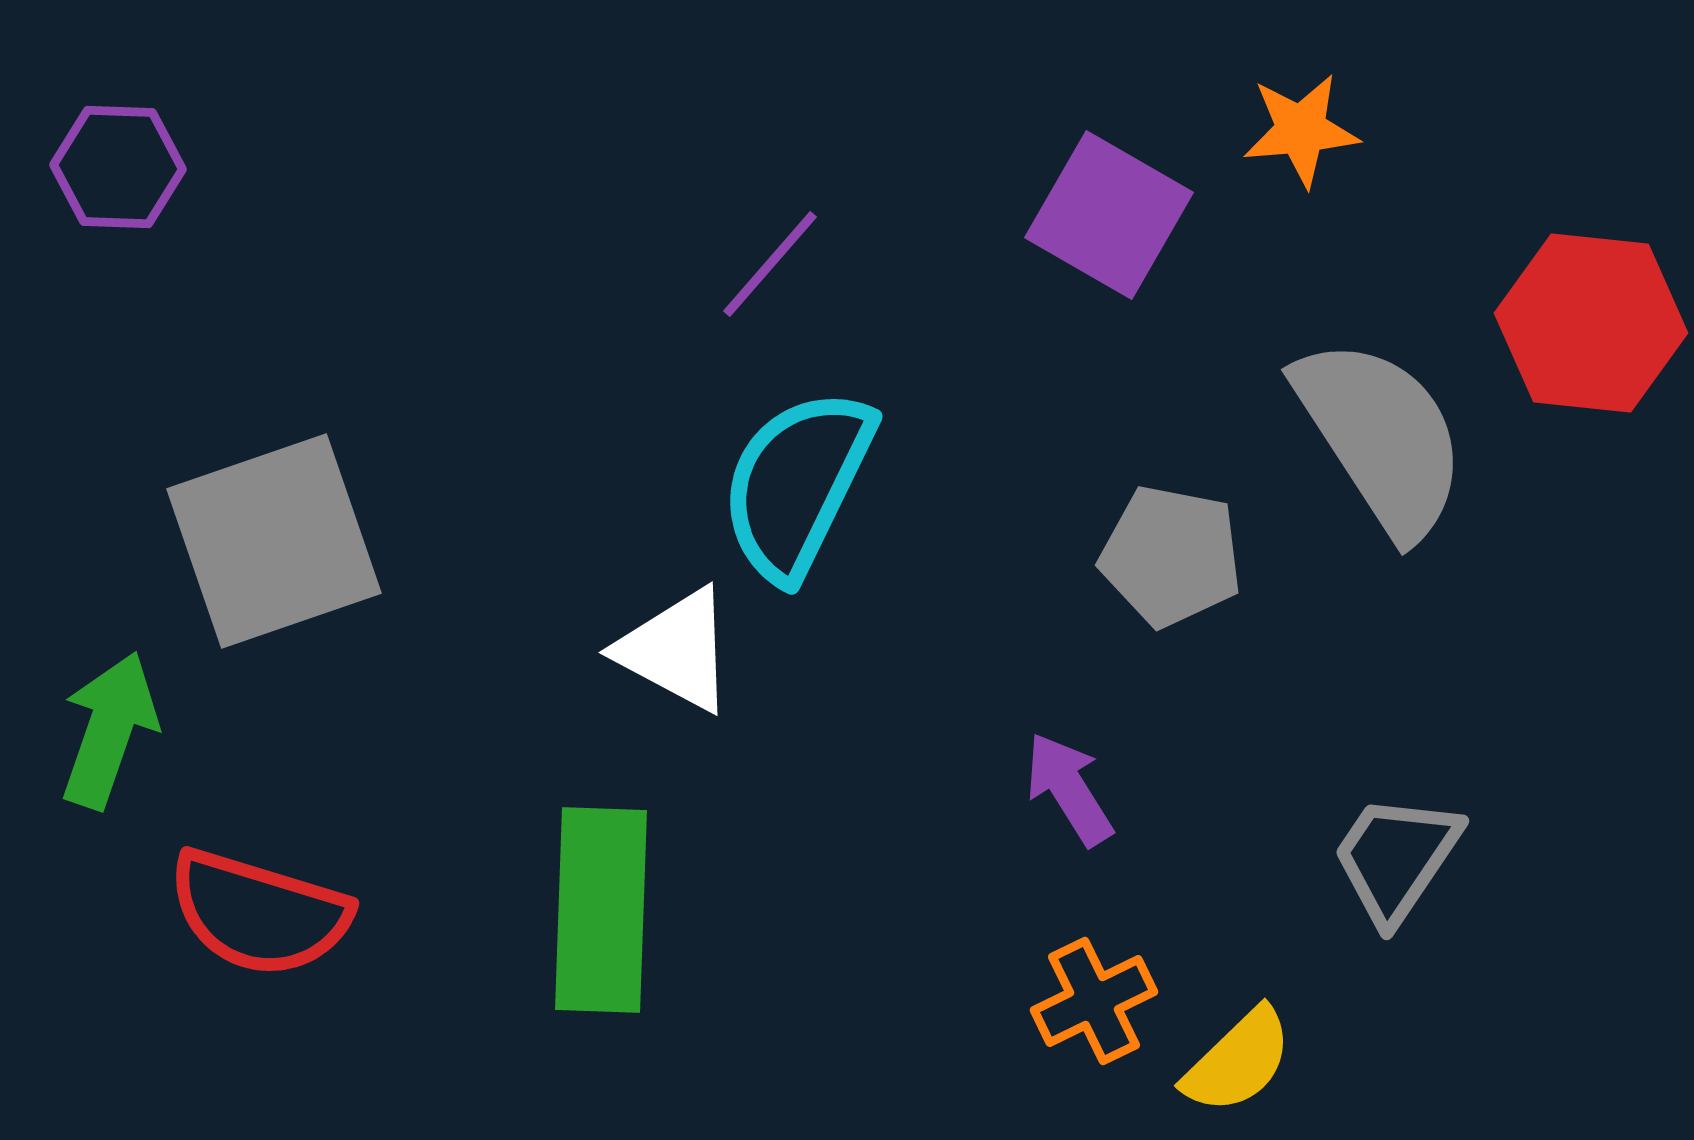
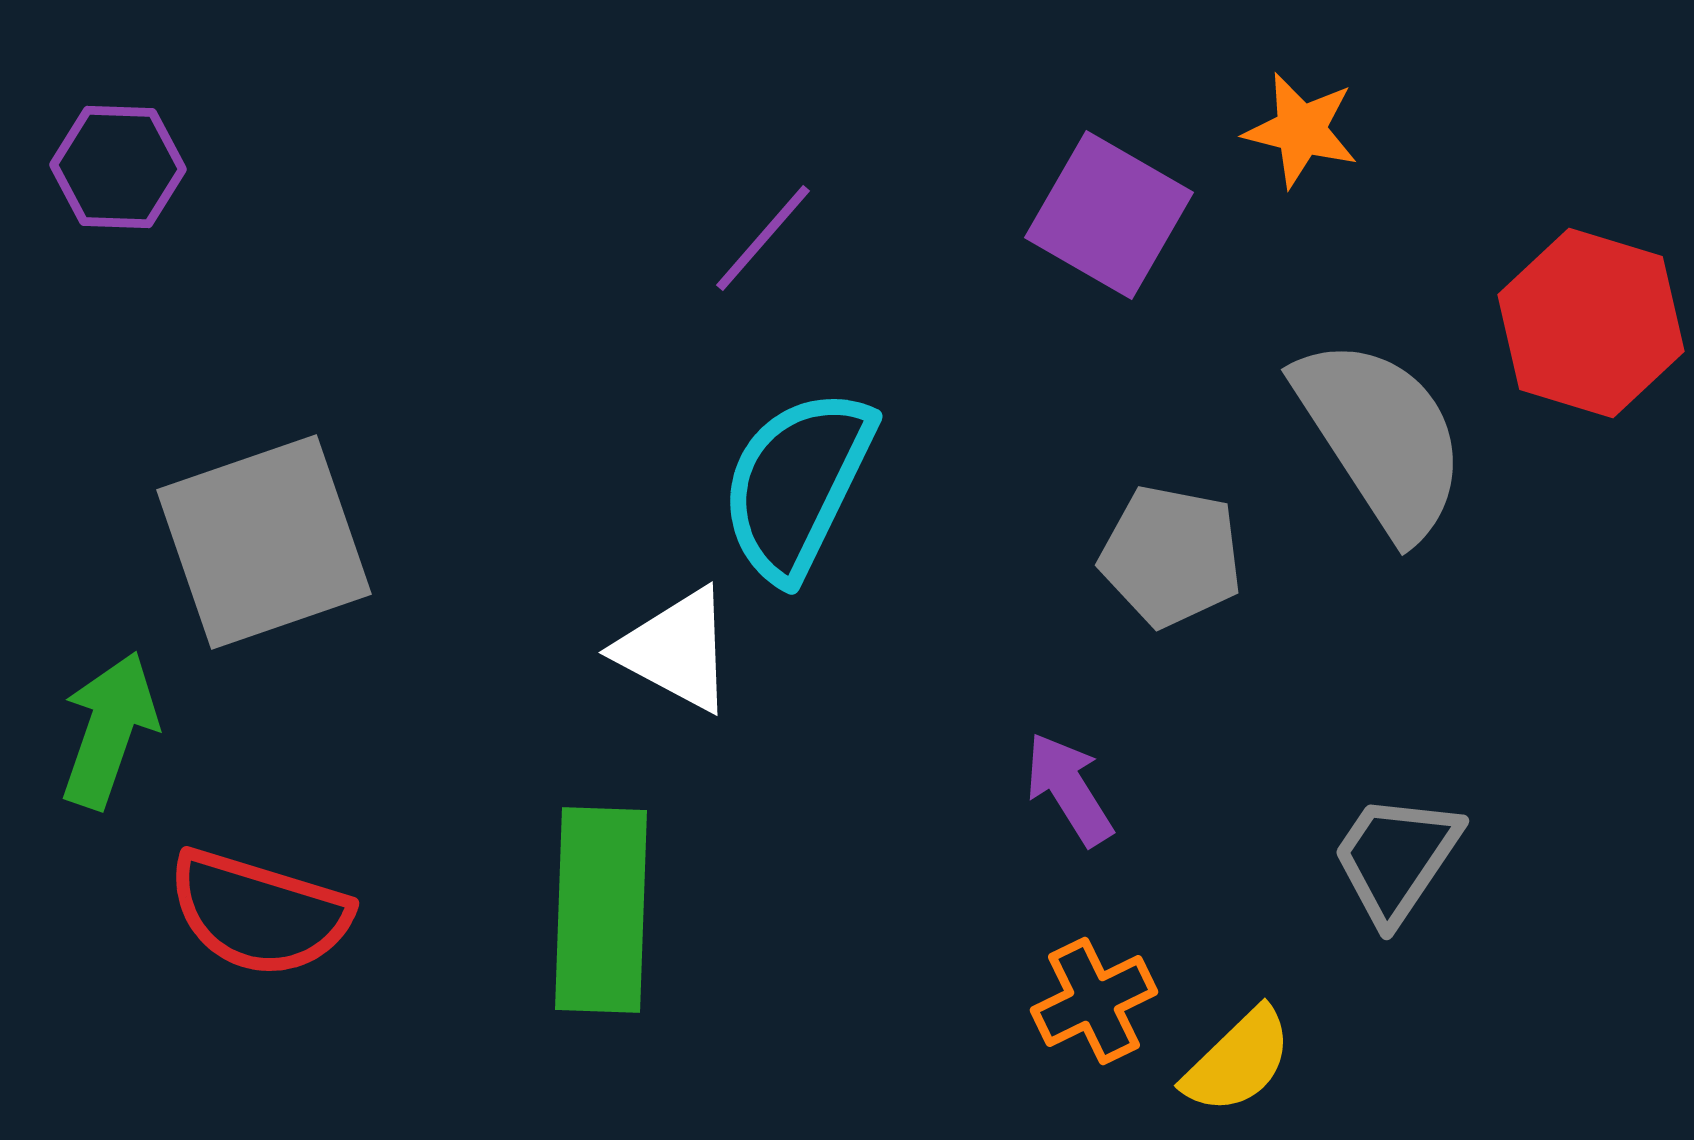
orange star: rotated 19 degrees clockwise
purple line: moved 7 px left, 26 px up
red hexagon: rotated 11 degrees clockwise
gray square: moved 10 px left, 1 px down
